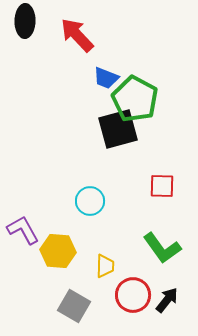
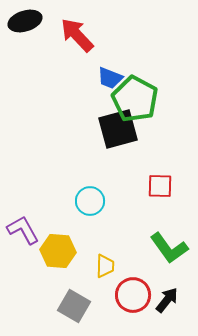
black ellipse: rotated 72 degrees clockwise
blue trapezoid: moved 4 px right
red square: moved 2 px left
green L-shape: moved 7 px right
